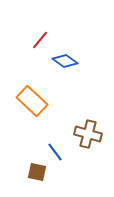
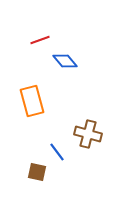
red line: rotated 30 degrees clockwise
blue diamond: rotated 15 degrees clockwise
orange rectangle: rotated 32 degrees clockwise
blue line: moved 2 px right
